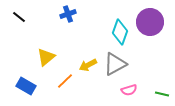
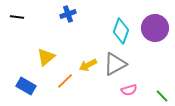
black line: moved 2 px left; rotated 32 degrees counterclockwise
purple circle: moved 5 px right, 6 px down
cyan diamond: moved 1 px right, 1 px up
green line: moved 2 px down; rotated 32 degrees clockwise
